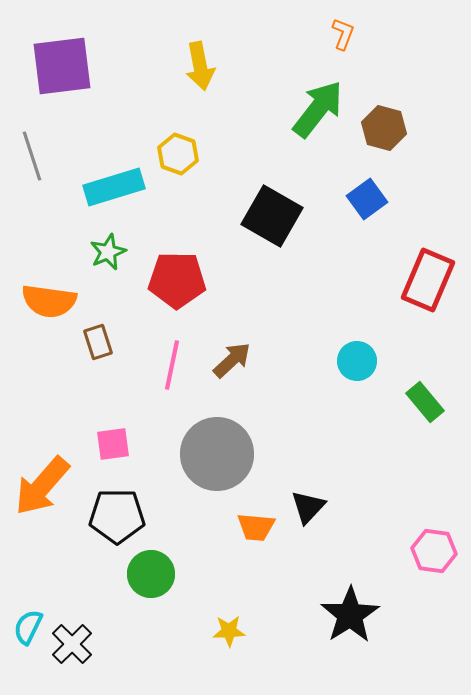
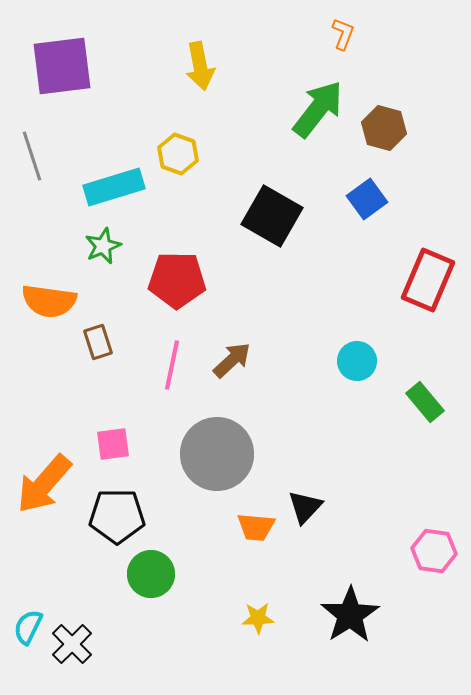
green star: moved 5 px left, 6 px up
orange arrow: moved 2 px right, 2 px up
black triangle: moved 3 px left
yellow star: moved 29 px right, 13 px up
